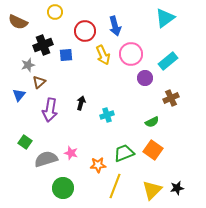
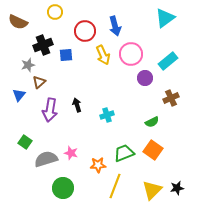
black arrow: moved 4 px left, 2 px down; rotated 32 degrees counterclockwise
